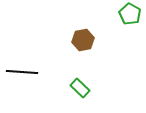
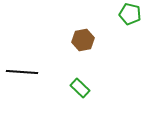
green pentagon: rotated 15 degrees counterclockwise
